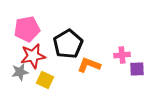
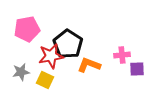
black pentagon: rotated 8 degrees counterclockwise
red star: moved 18 px right
gray star: moved 1 px right
